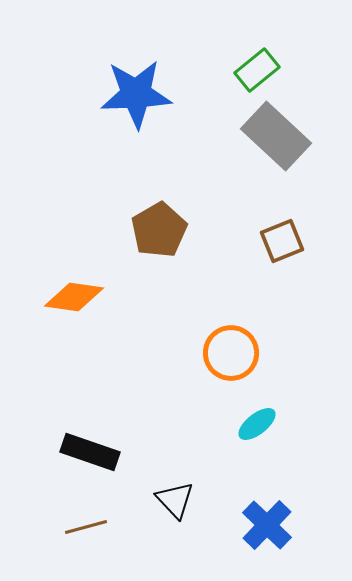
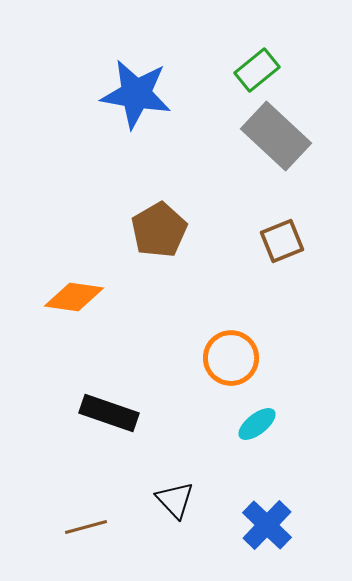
blue star: rotated 12 degrees clockwise
orange circle: moved 5 px down
black rectangle: moved 19 px right, 39 px up
